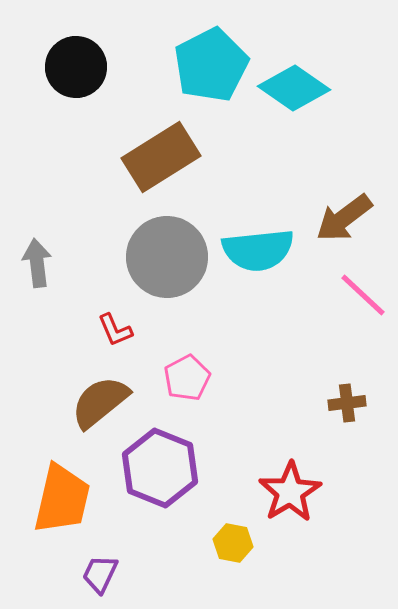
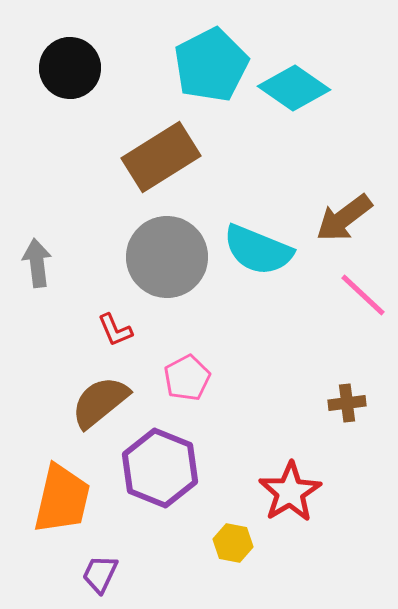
black circle: moved 6 px left, 1 px down
cyan semicircle: rotated 28 degrees clockwise
